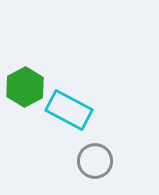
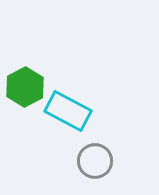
cyan rectangle: moved 1 px left, 1 px down
